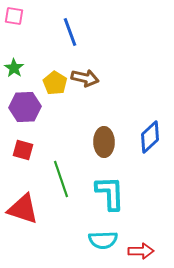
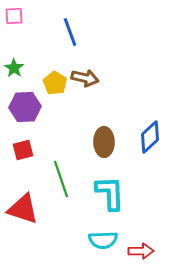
pink square: rotated 12 degrees counterclockwise
red square: rotated 30 degrees counterclockwise
